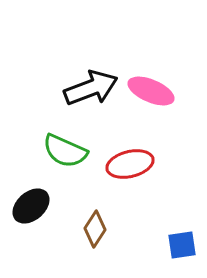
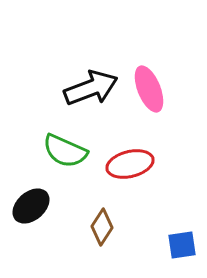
pink ellipse: moved 2 px left, 2 px up; rotated 45 degrees clockwise
brown diamond: moved 7 px right, 2 px up
